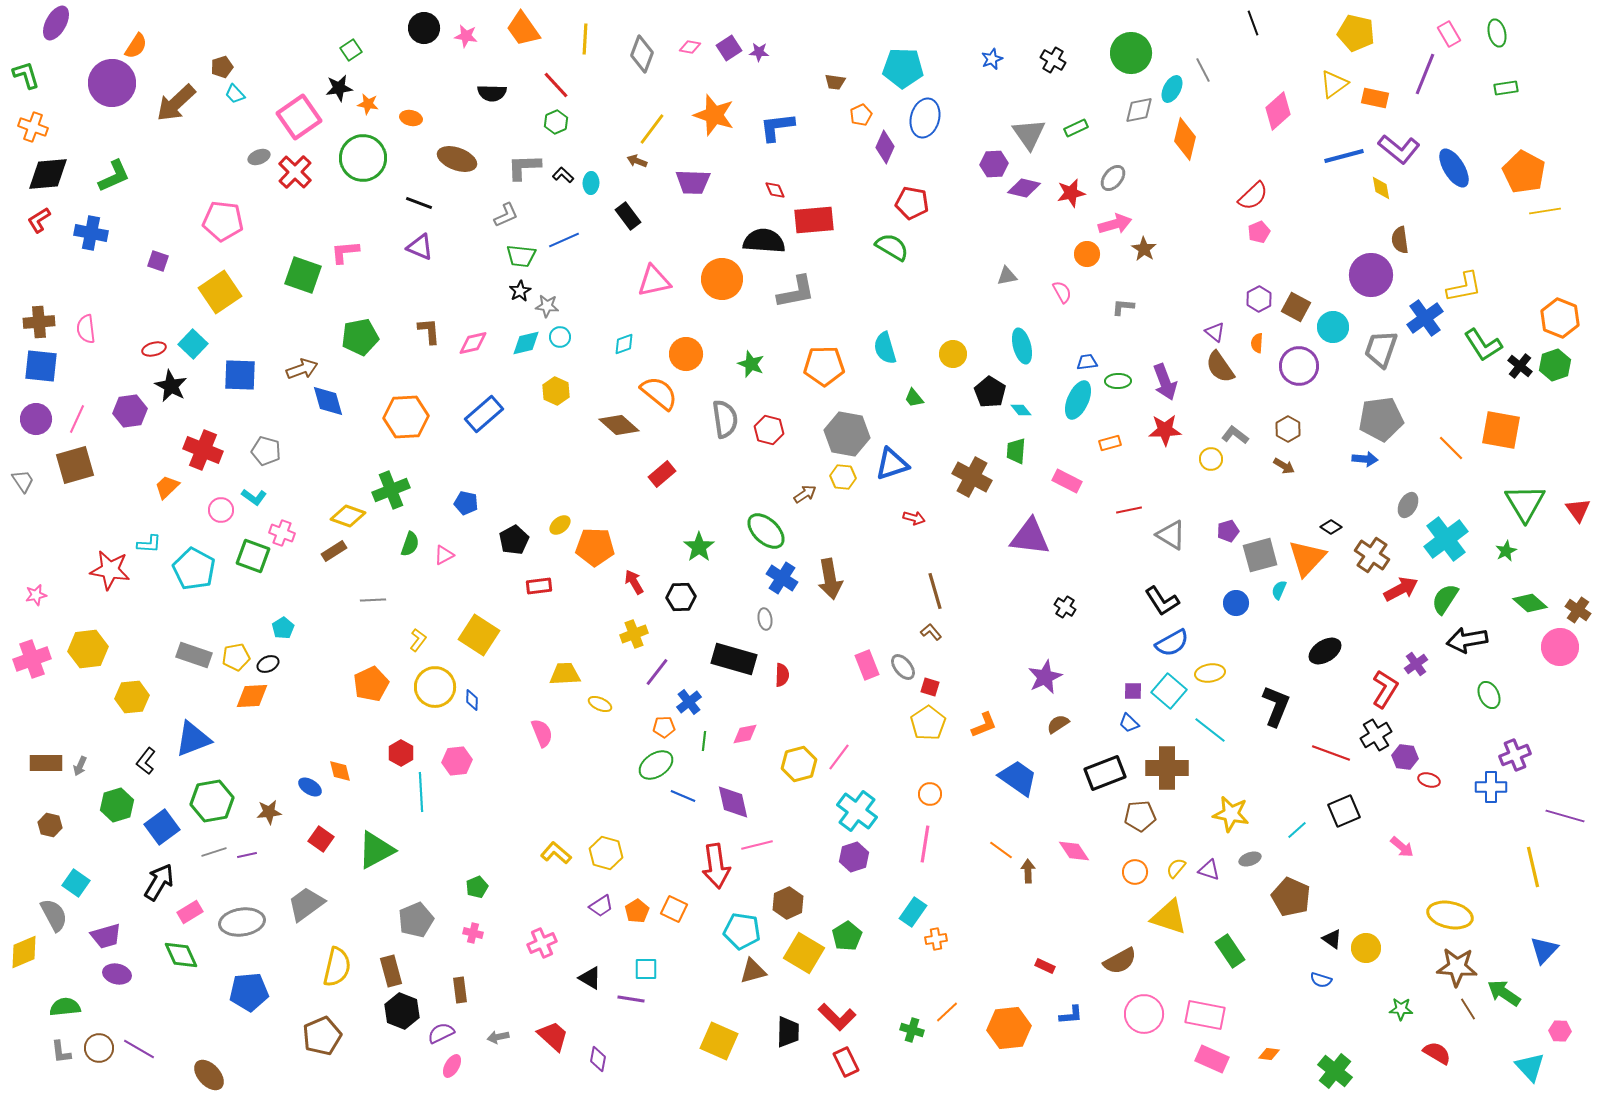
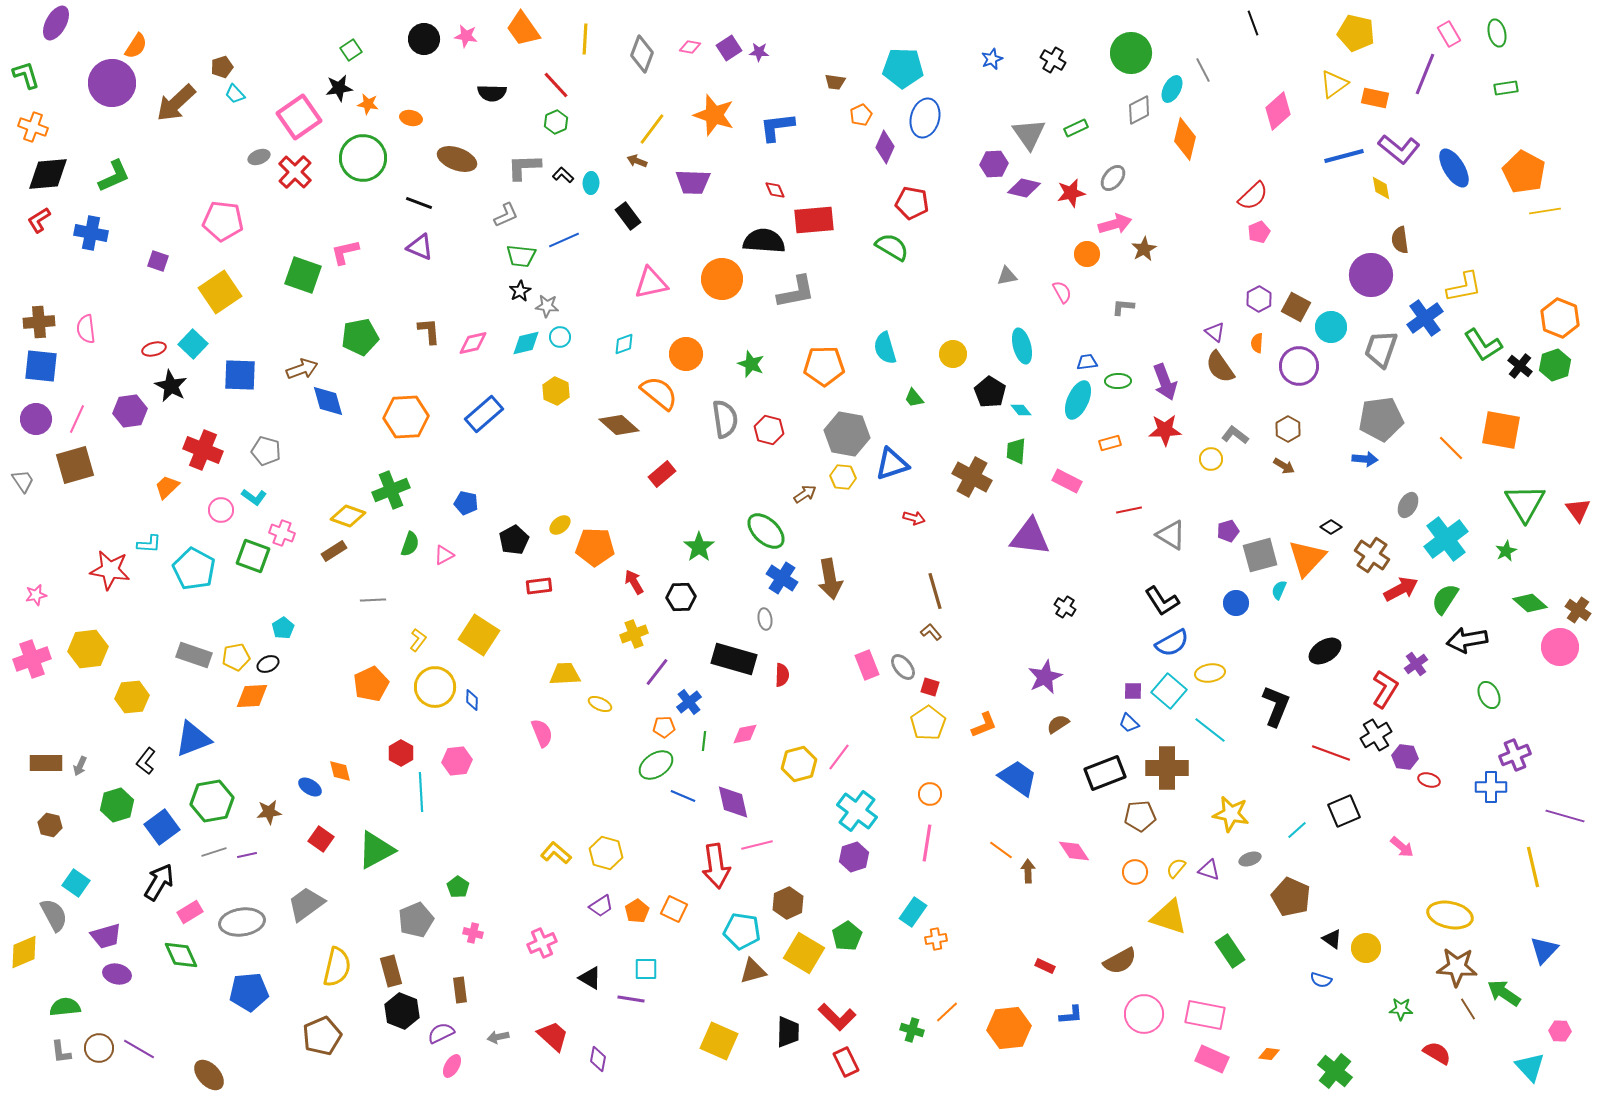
black circle at (424, 28): moved 11 px down
gray diamond at (1139, 110): rotated 16 degrees counterclockwise
brown star at (1144, 249): rotated 10 degrees clockwise
pink L-shape at (345, 252): rotated 8 degrees counterclockwise
pink triangle at (654, 281): moved 3 px left, 2 px down
cyan circle at (1333, 327): moved 2 px left
pink line at (925, 844): moved 2 px right, 1 px up
green pentagon at (477, 887): moved 19 px left; rotated 15 degrees counterclockwise
